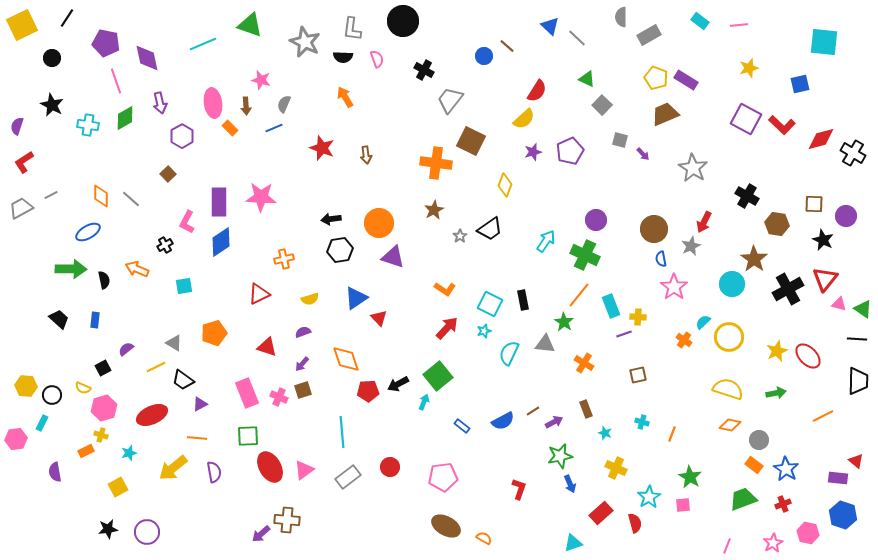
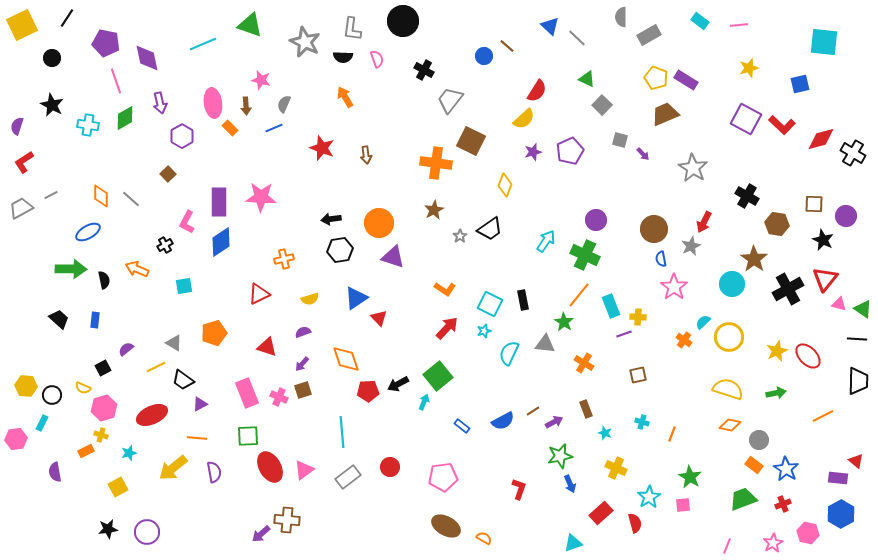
blue hexagon at (843, 515): moved 2 px left, 1 px up; rotated 12 degrees clockwise
